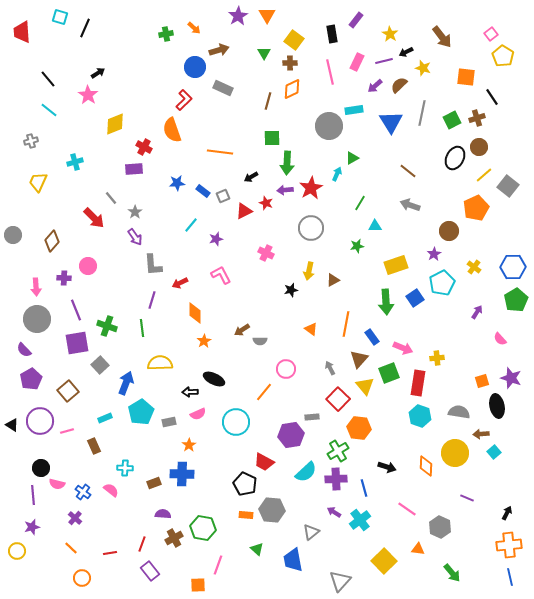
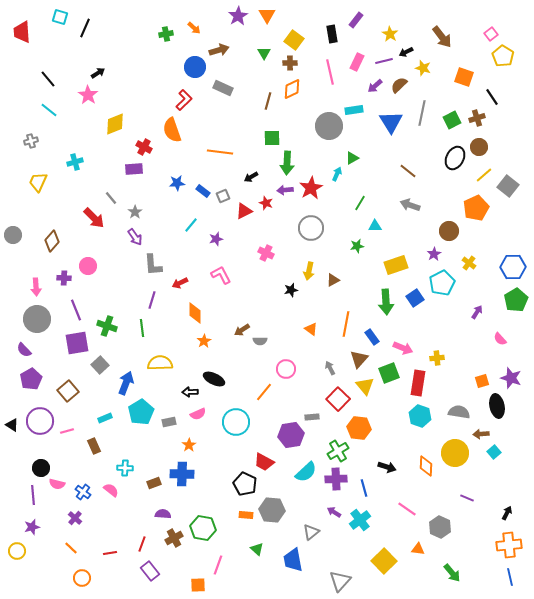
orange square at (466, 77): moved 2 px left; rotated 12 degrees clockwise
yellow cross at (474, 267): moved 5 px left, 4 px up
